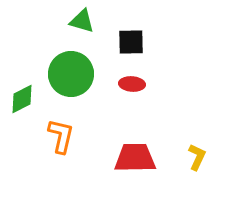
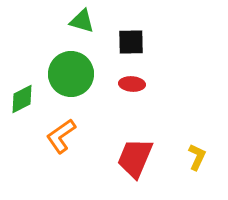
orange L-shape: rotated 138 degrees counterclockwise
red trapezoid: rotated 66 degrees counterclockwise
